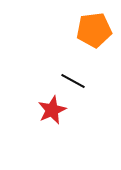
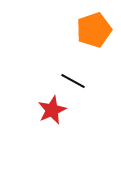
orange pentagon: rotated 12 degrees counterclockwise
